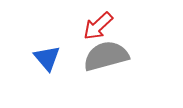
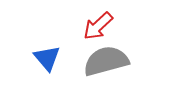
gray semicircle: moved 5 px down
